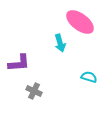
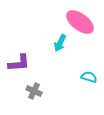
cyan arrow: rotated 42 degrees clockwise
